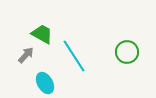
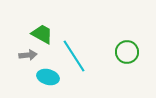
gray arrow: moved 2 px right; rotated 42 degrees clockwise
cyan ellipse: moved 3 px right, 6 px up; rotated 45 degrees counterclockwise
